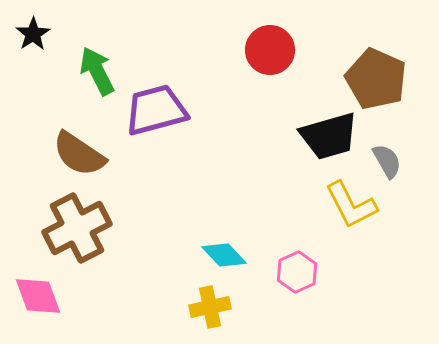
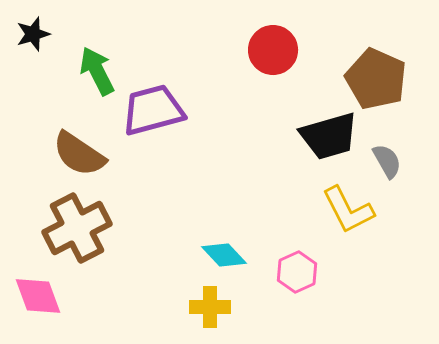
black star: rotated 16 degrees clockwise
red circle: moved 3 px right
purple trapezoid: moved 3 px left
yellow L-shape: moved 3 px left, 5 px down
yellow cross: rotated 12 degrees clockwise
